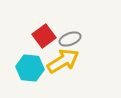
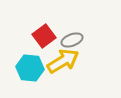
gray ellipse: moved 2 px right, 1 px down
